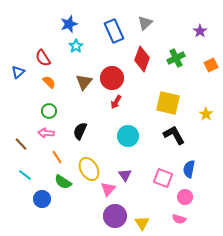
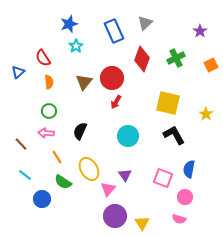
orange semicircle: rotated 40 degrees clockwise
